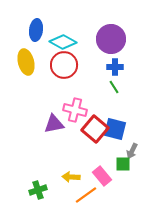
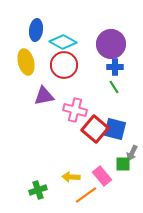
purple circle: moved 5 px down
purple triangle: moved 10 px left, 28 px up
gray arrow: moved 2 px down
